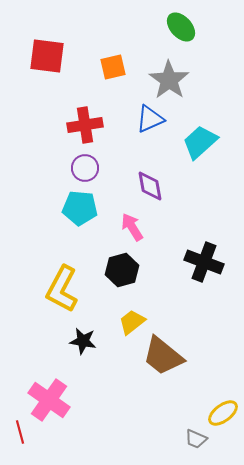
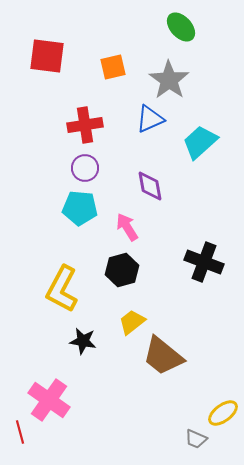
pink arrow: moved 5 px left
